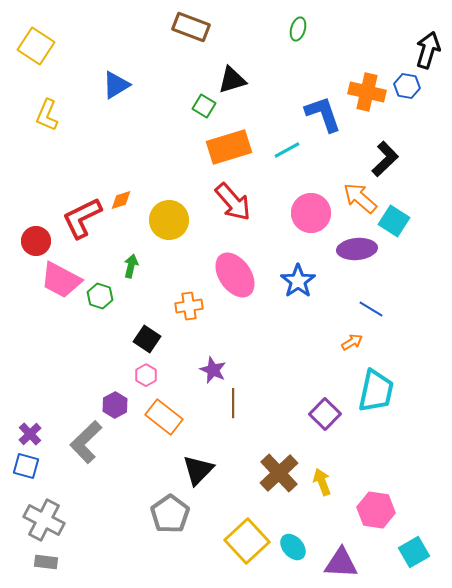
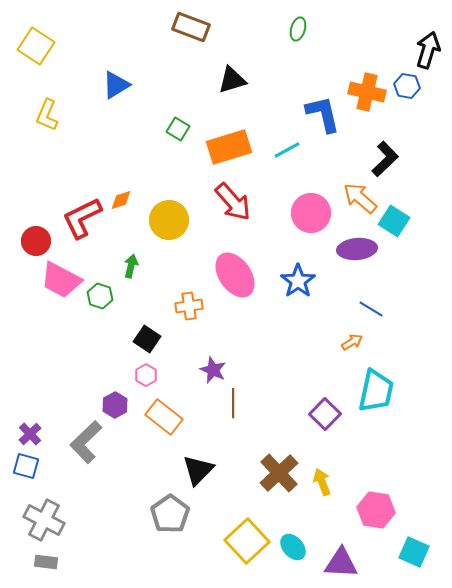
green square at (204, 106): moved 26 px left, 23 px down
blue L-shape at (323, 114): rotated 6 degrees clockwise
cyan square at (414, 552): rotated 36 degrees counterclockwise
